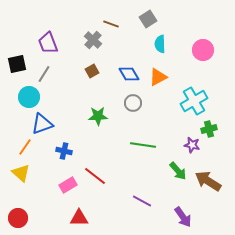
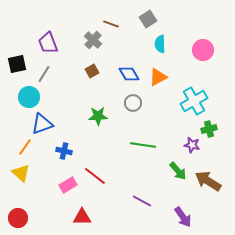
red triangle: moved 3 px right, 1 px up
